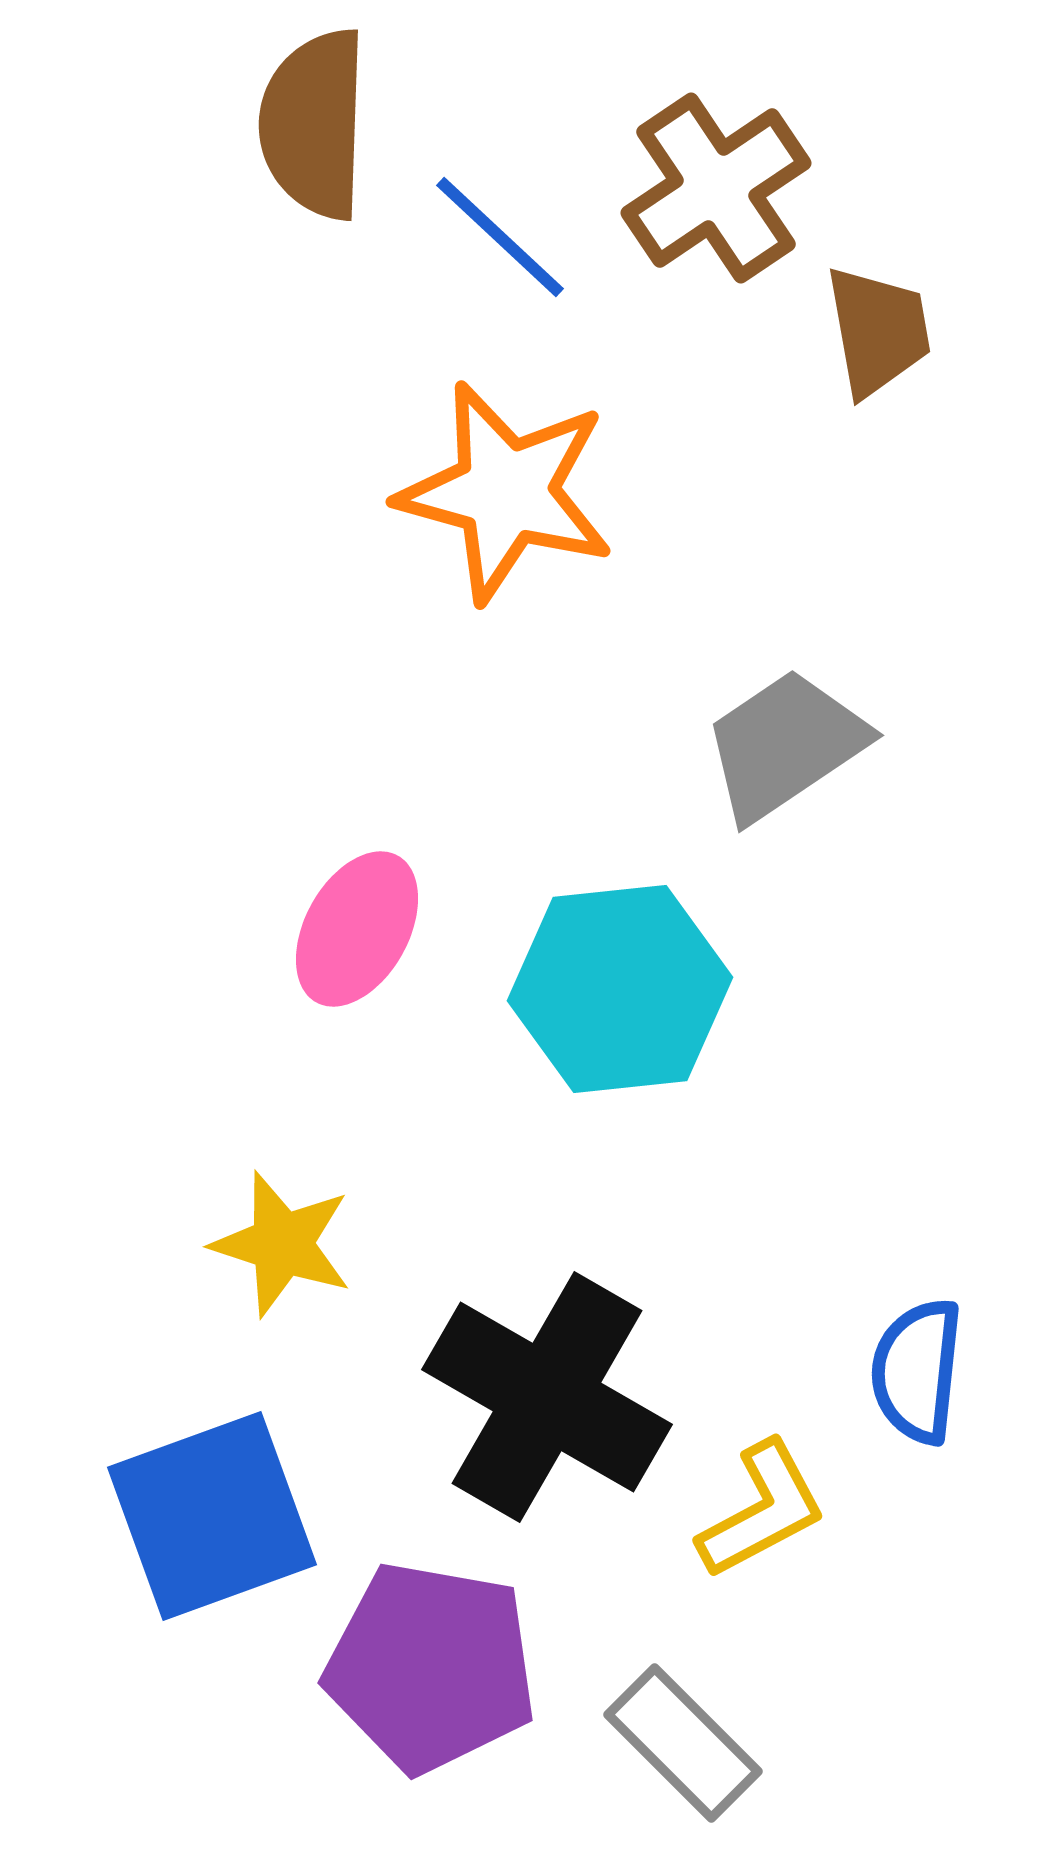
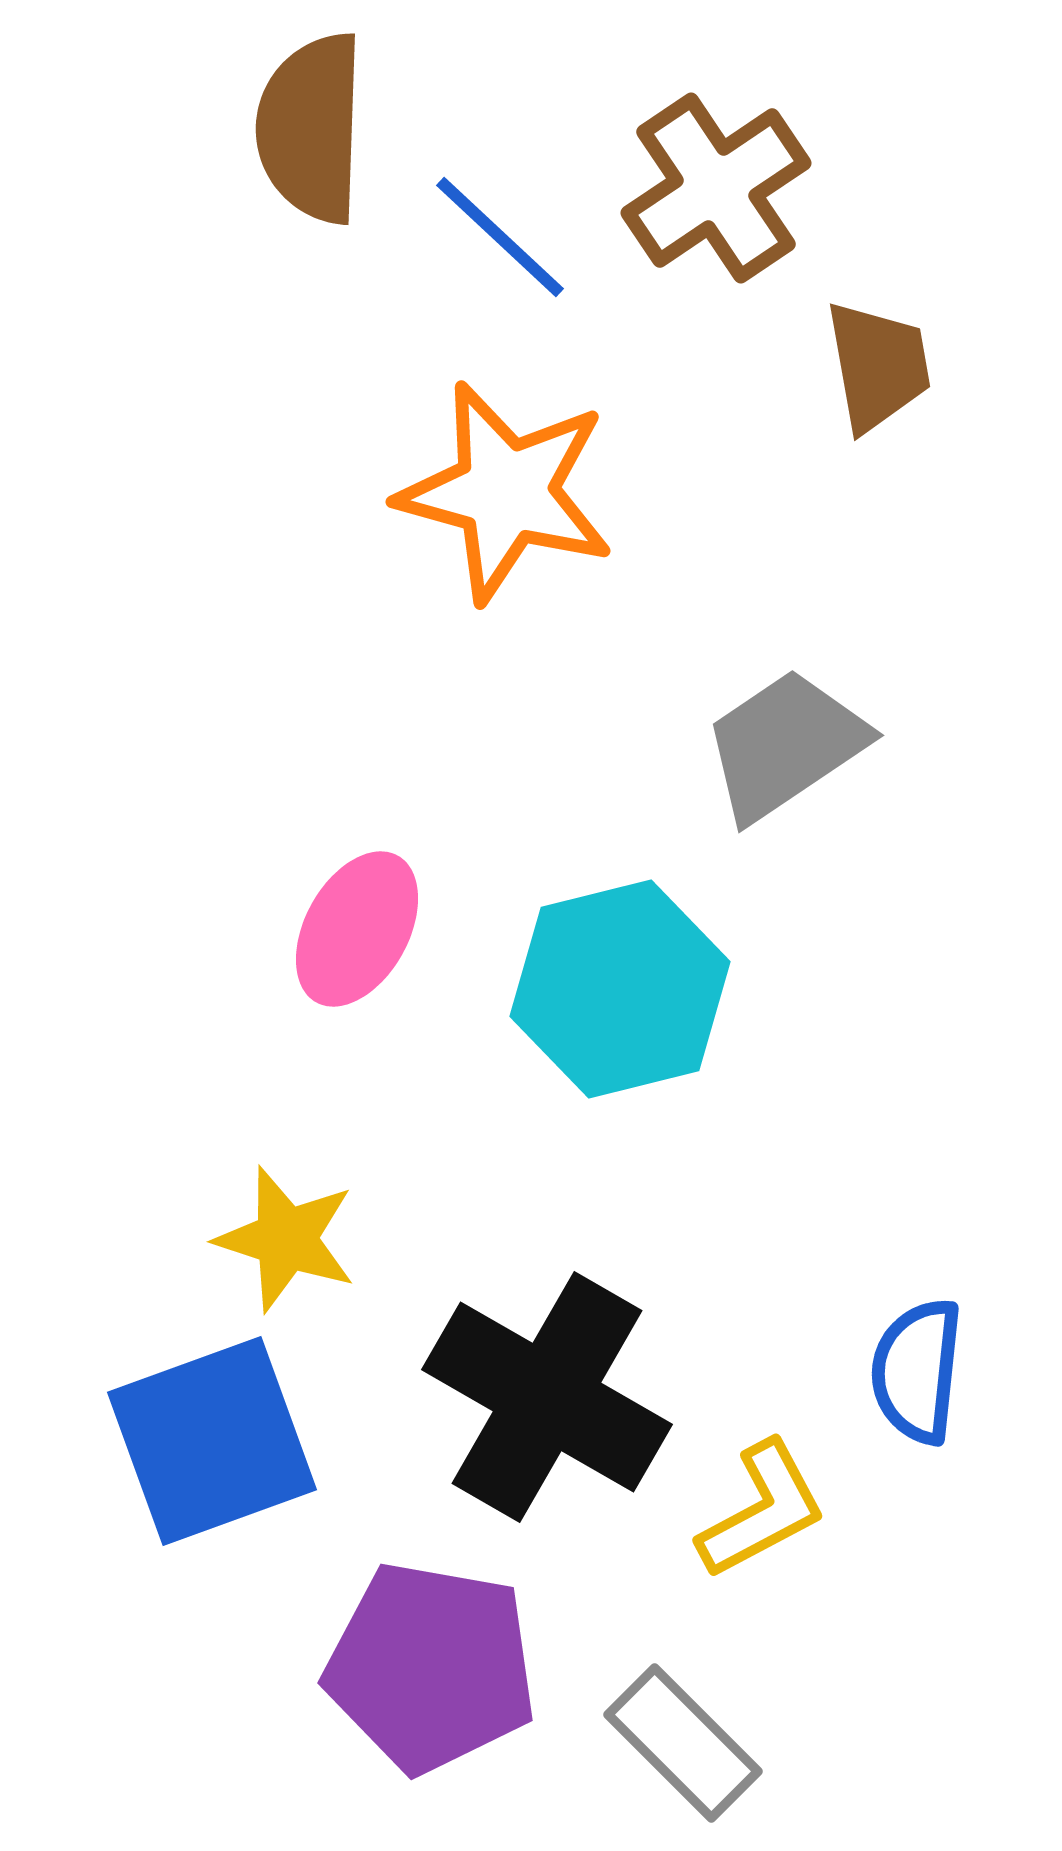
brown semicircle: moved 3 px left, 4 px down
brown trapezoid: moved 35 px down
cyan hexagon: rotated 8 degrees counterclockwise
yellow star: moved 4 px right, 5 px up
blue square: moved 75 px up
